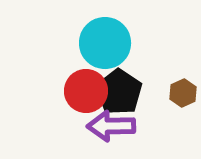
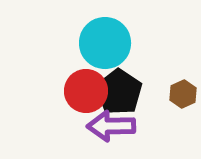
brown hexagon: moved 1 px down
